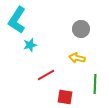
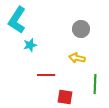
red line: rotated 30 degrees clockwise
